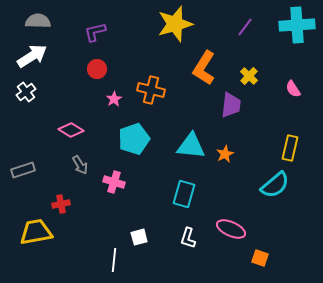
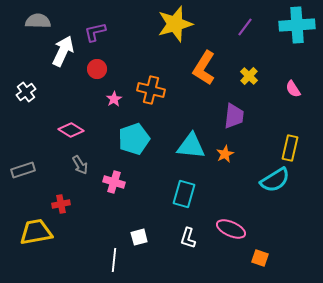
white arrow: moved 31 px right, 5 px up; rotated 32 degrees counterclockwise
purple trapezoid: moved 3 px right, 11 px down
cyan semicircle: moved 5 px up; rotated 8 degrees clockwise
